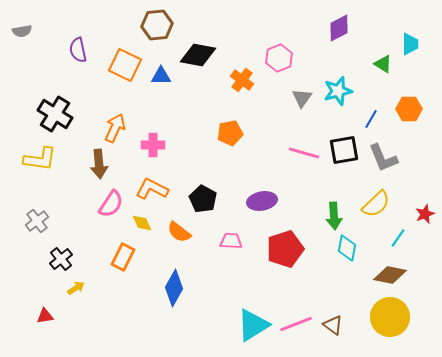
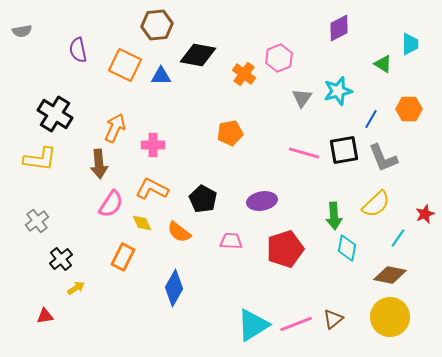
orange cross at (242, 80): moved 2 px right, 6 px up
brown triangle at (333, 325): moved 6 px up; rotated 45 degrees clockwise
